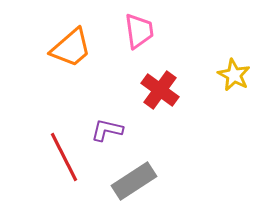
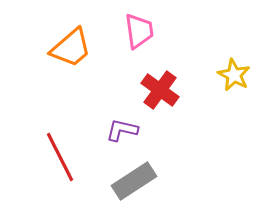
purple L-shape: moved 15 px right
red line: moved 4 px left
